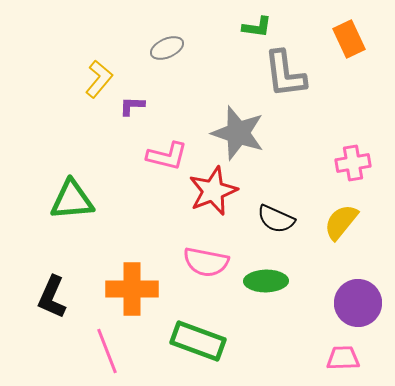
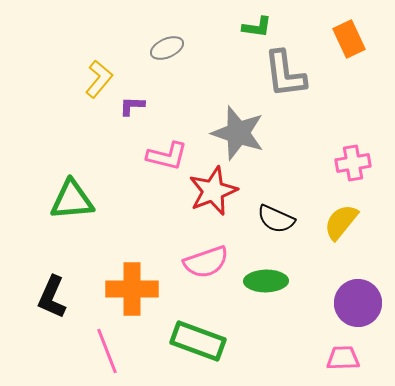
pink semicircle: rotated 30 degrees counterclockwise
